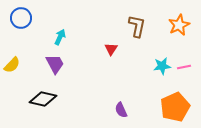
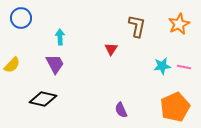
orange star: moved 1 px up
cyan arrow: rotated 28 degrees counterclockwise
pink line: rotated 24 degrees clockwise
